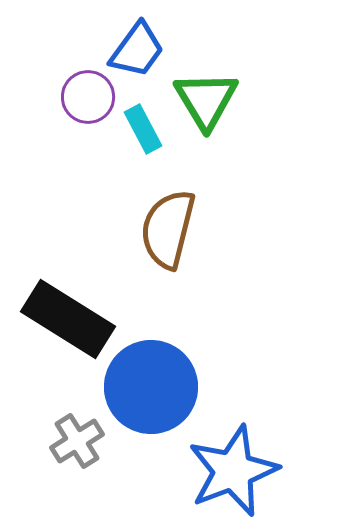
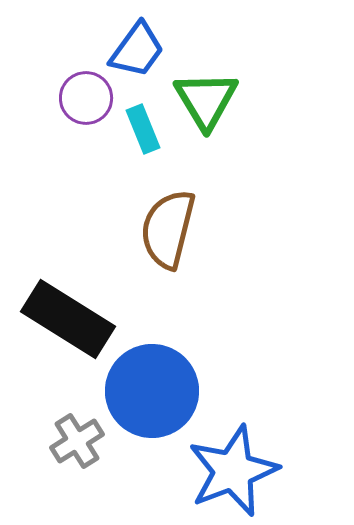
purple circle: moved 2 px left, 1 px down
cyan rectangle: rotated 6 degrees clockwise
blue circle: moved 1 px right, 4 px down
